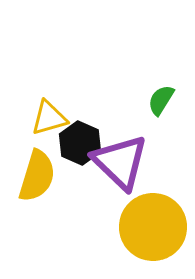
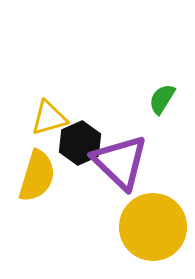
green semicircle: moved 1 px right, 1 px up
black hexagon: rotated 12 degrees clockwise
